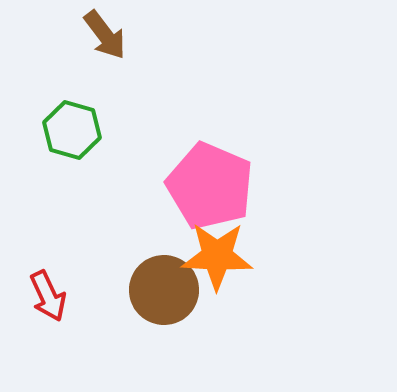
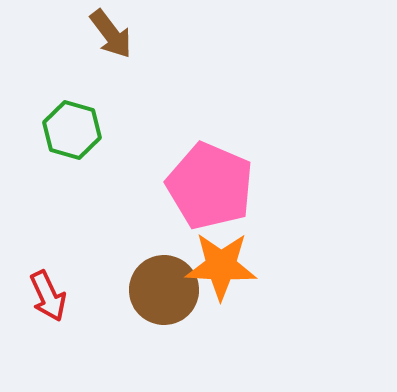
brown arrow: moved 6 px right, 1 px up
orange star: moved 4 px right, 10 px down
